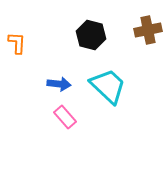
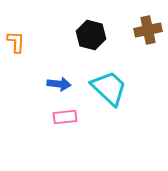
orange L-shape: moved 1 px left, 1 px up
cyan trapezoid: moved 1 px right, 2 px down
pink rectangle: rotated 55 degrees counterclockwise
